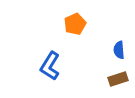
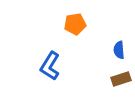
orange pentagon: rotated 15 degrees clockwise
brown rectangle: moved 3 px right
